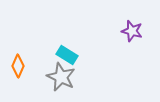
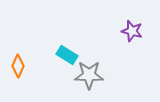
gray star: moved 28 px right, 2 px up; rotated 24 degrees counterclockwise
